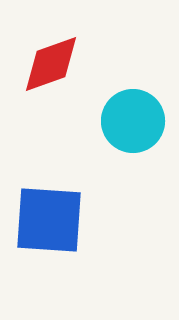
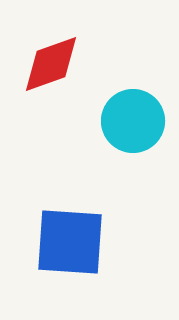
blue square: moved 21 px right, 22 px down
